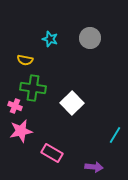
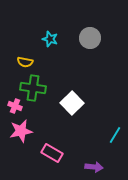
yellow semicircle: moved 2 px down
